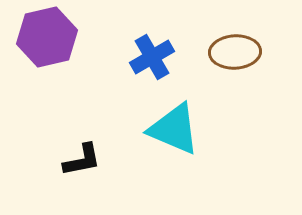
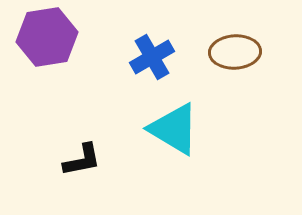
purple hexagon: rotated 4 degrees clockwise
cyan triangle: rotated 8 degrees clockwise
